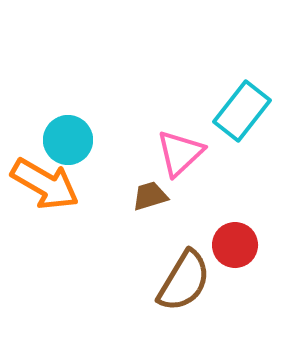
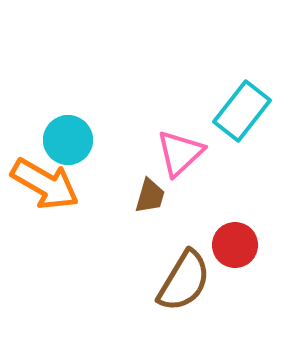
brown trapezoid: rotated 123 degrees clockwise
